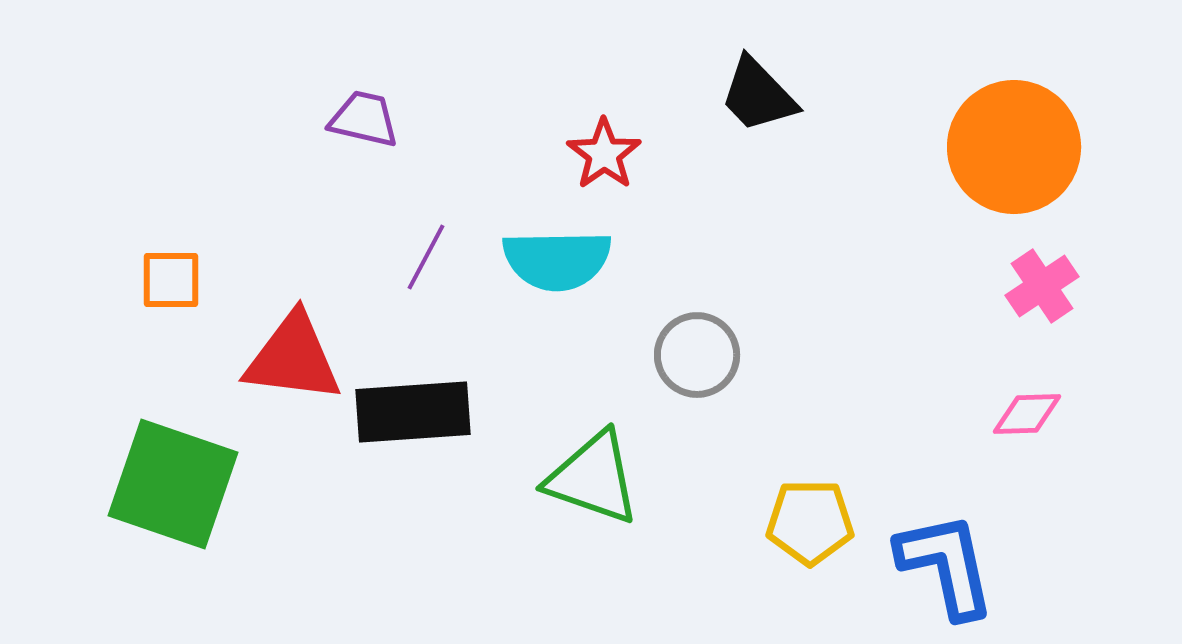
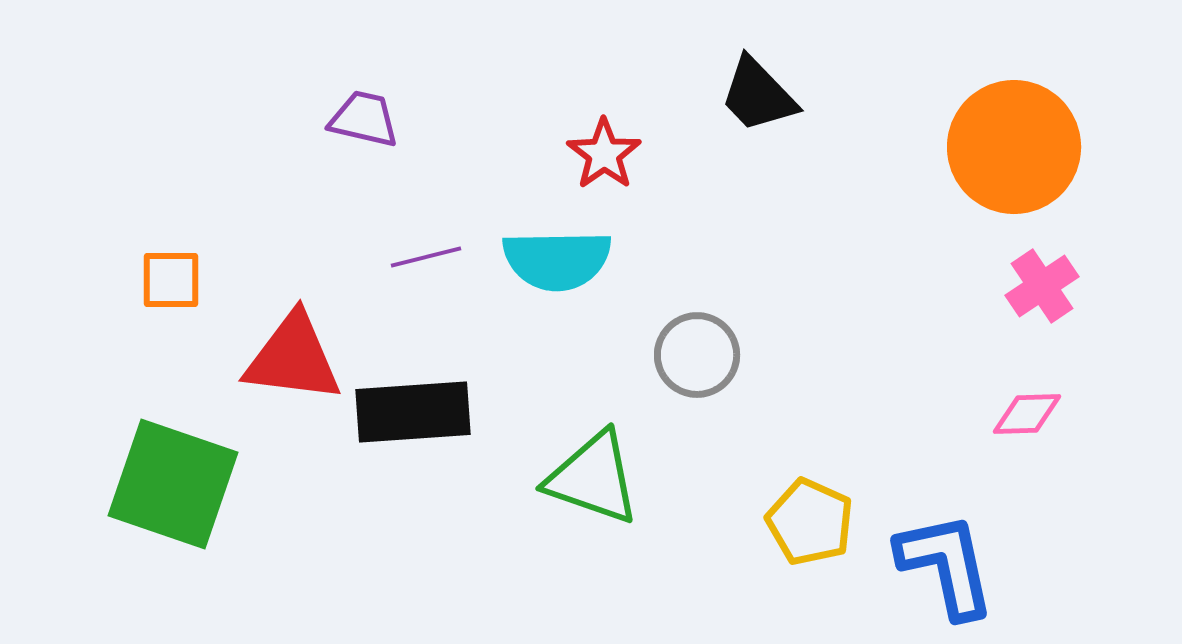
purple line: rotated 48 degrees clockwise
yellow pentagon: rotated 24 degrees clockwise
